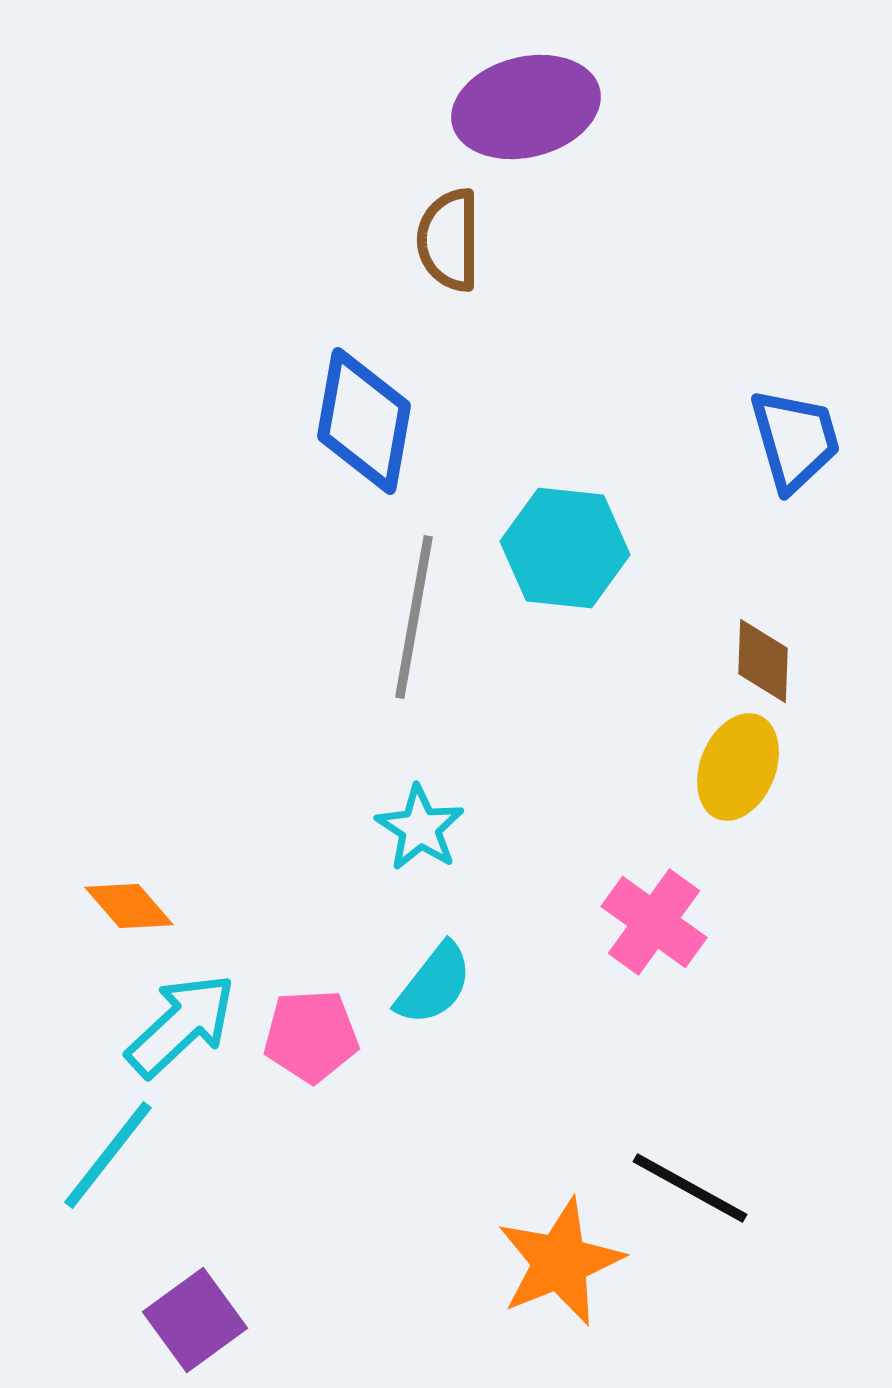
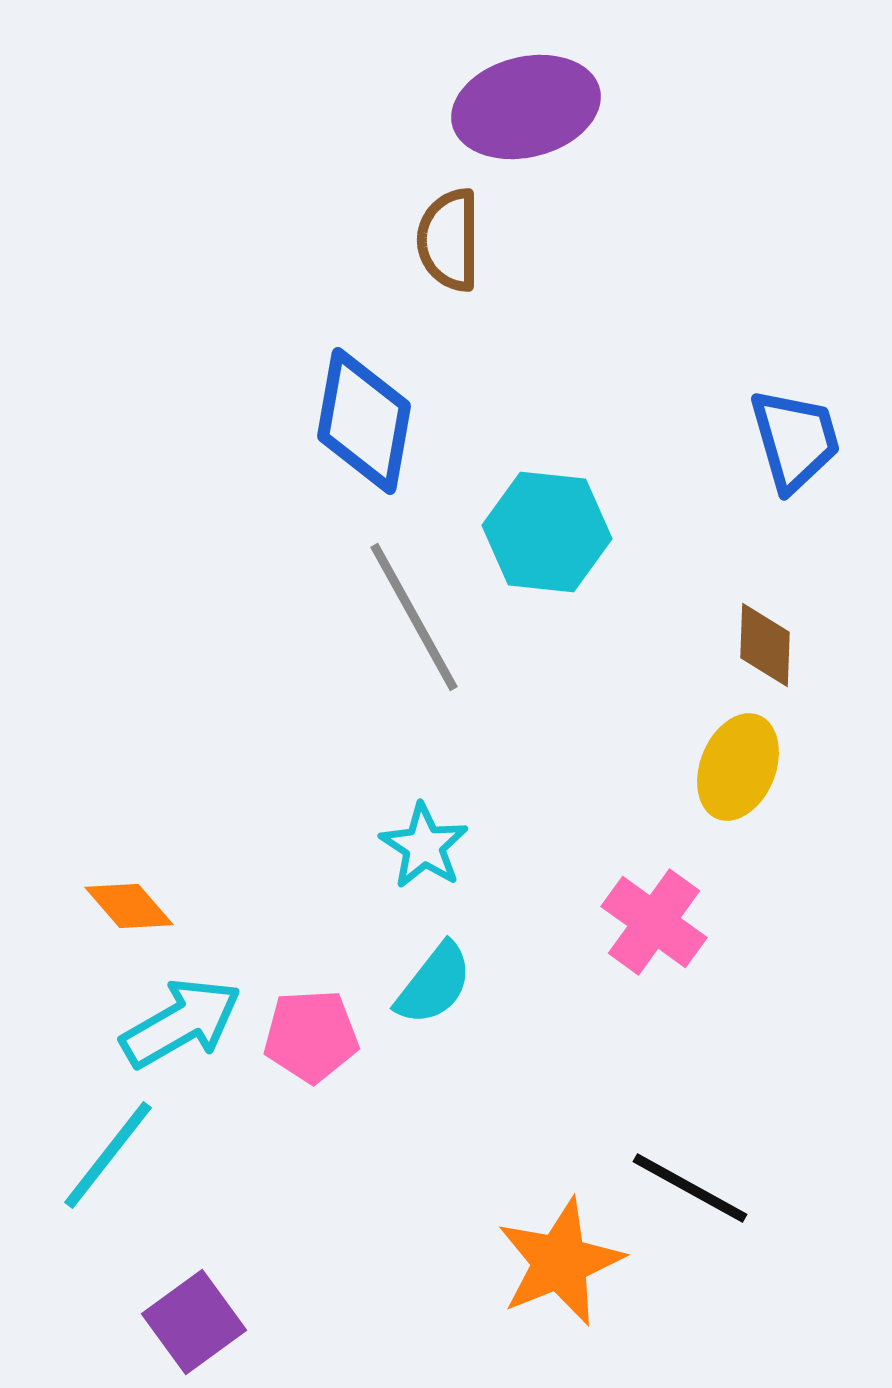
cyan hexagon: moved 18 px left, 16 px up
gray line: rotated 39 degrees counterclockwise
brown diamond: moved 2 px right, 16 px up
cyan star: moved 4 px right, 18 px down
cyan arrow: moved 2 px up; rotated 13 degrees clockwise
purple square: moved 1 px left, 2 px down
